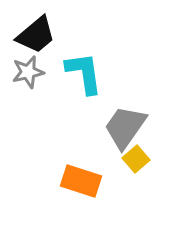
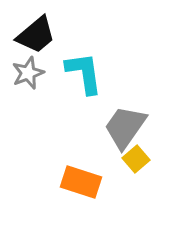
gray star: moved 1 px down; rotated 8 degrees counterclockwise
orange rectangle: moved 1 px down
